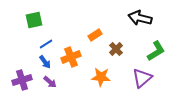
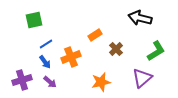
orange star: moved 5 px down; rotated 18 degrees counterclockwise
